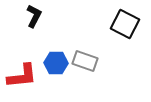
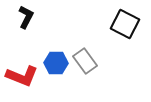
black L-shape: moved 8 px left, 1 px down
gray rectangle: rotated 35 degrees clockwise
red L-shape: rotated 28 degrees clockwise
